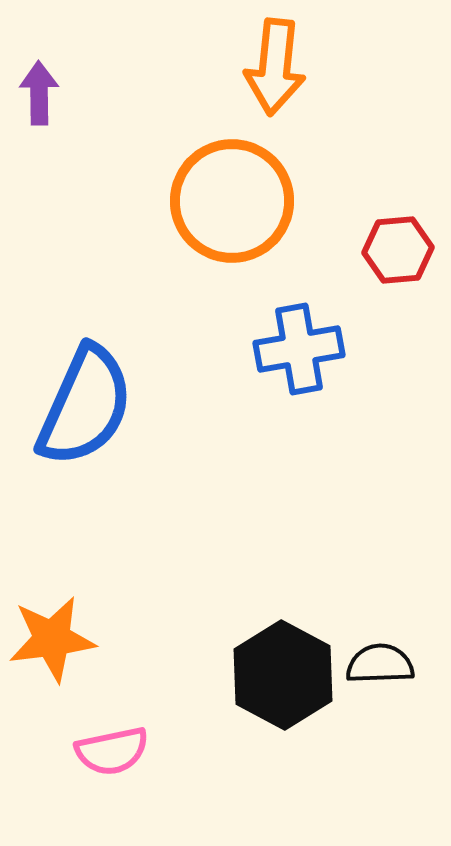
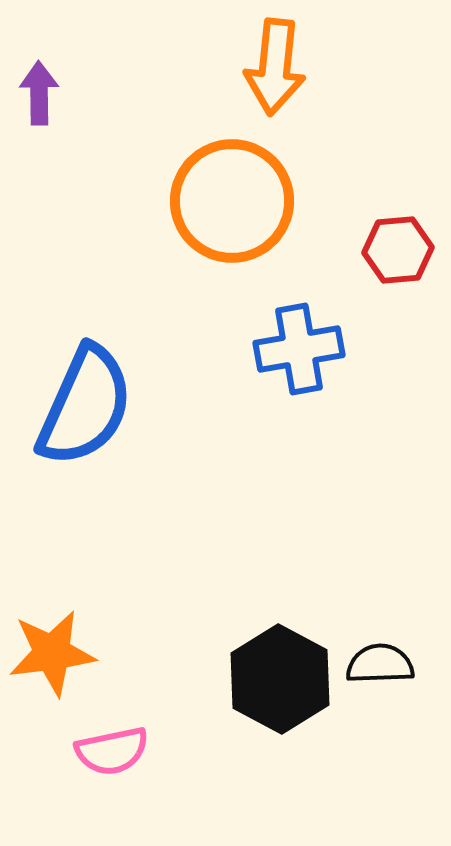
orange star: moved 14 px down
black hexagon: moved 3 px left, 4 px down
